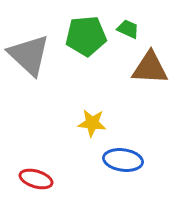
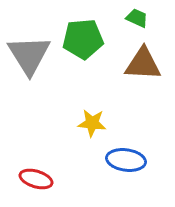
green trapezoid: moved 9 px right, 11 px up
green pentagon: moved 3 px left, 3 px down
gray triangle: rotated 15 degrees clockwise
brown triangle: moved 7 px left, 4 px up
blue ellipse: moved 3 px right
